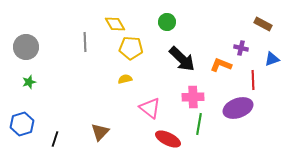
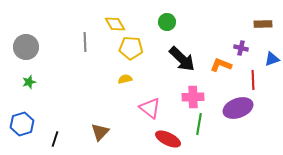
brown rectangle: rotated 30 degrees counterclockwise
